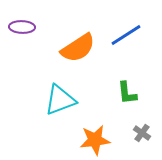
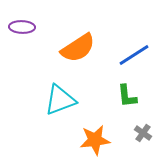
blue line: moved 8 px right, 20 px down
green L-shape: moved 3 px down
gray cross: moved 1 px right
